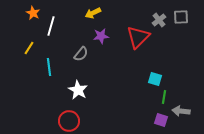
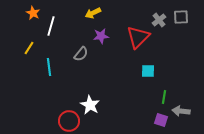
cyan square: moved 7 px left, 8 px up; rotated 16 degrees counterclockwise
white star: moved 12 px right, 15 px down
